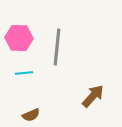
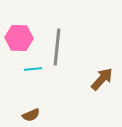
cyan line: moved 9 px right, 4 px up
brown arrow: moved 9 px right, 17 px up
